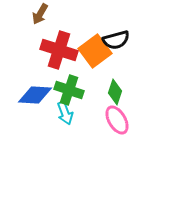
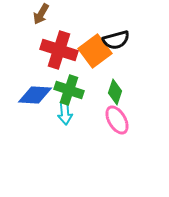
brown arrow: moved 1 px right
cyan arrow: rotated 15 degrees clockwise
